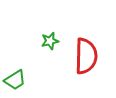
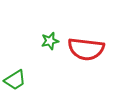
red semicircle: moved 7 px up; rotated 96 degrees clockwise
